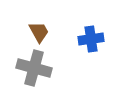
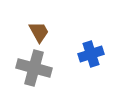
blue cross: moved 15 px down; rotated 10 degrees counterclockwise
